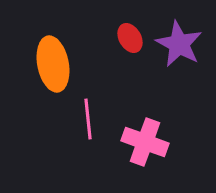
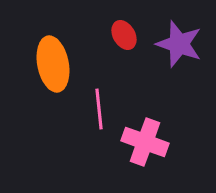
red ellipse: moved 6 px left, 3 px up
purple star: rotated 9 degrees counterclockwise
pink line: moved 11 px right, 10 px up
